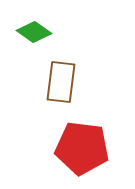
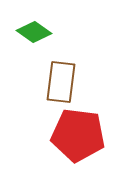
red pentagon: moved 4 px left, 13 px up
